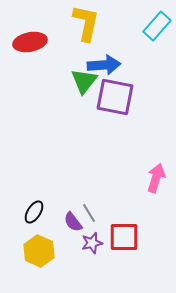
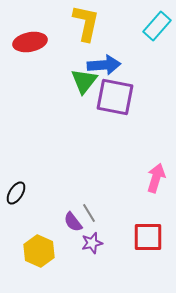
black ellipse: moved 18 px left, 19 px up
red square: moved 24 px right
